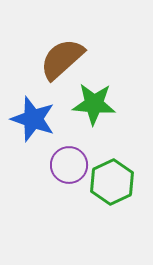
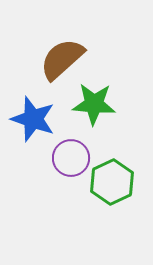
purple circle: moved 2 px right, 7 px up
